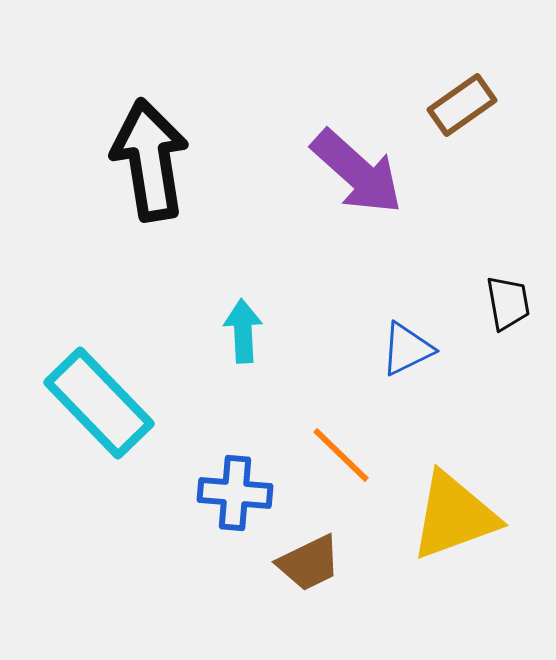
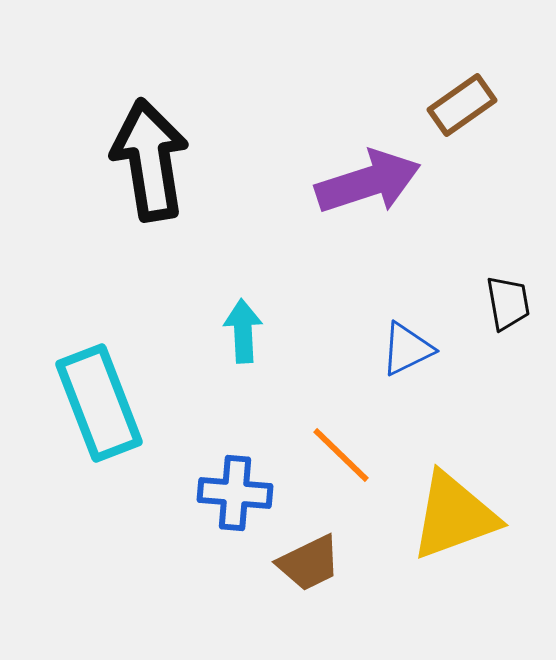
purple arrow: moved 11 px right, 10 px down; rotated 60 degrees counterclockwise
cyan rectangle: rotated 23 degrees clockwise
